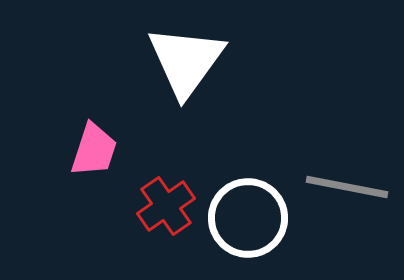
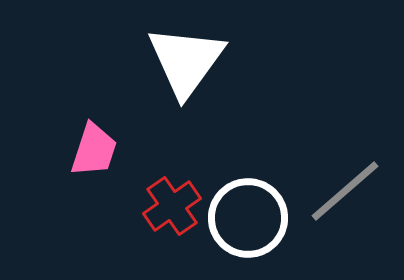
gray line: moved 2 px left, 4 px down; rotated 52 degrees counterclockwise
red cross: moved 6 px right
